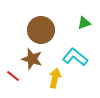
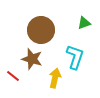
cyan L-shape: rotated 70 degrees clockwise
